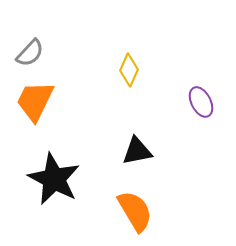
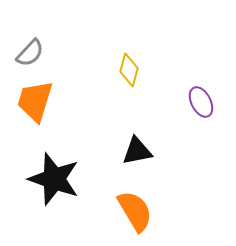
yellow diamond: rotated 8 degrees counterclockwise
orange trapezoid: rotated 9 degrees counterclockwise
black star: rotated 8 degrees counterclockwise
